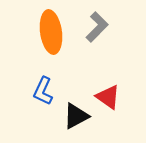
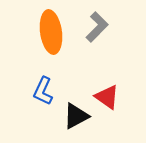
red triangle: moved 1 px left
